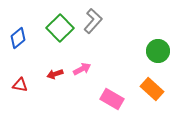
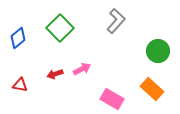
gray L-shape: moved 23 px right
